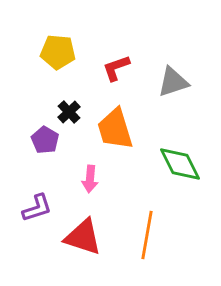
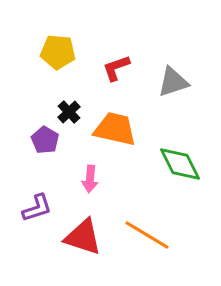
orange trapezoid: rotated 120 degrees clockwise
orange line: rotated 69 degrees counterclockwise
